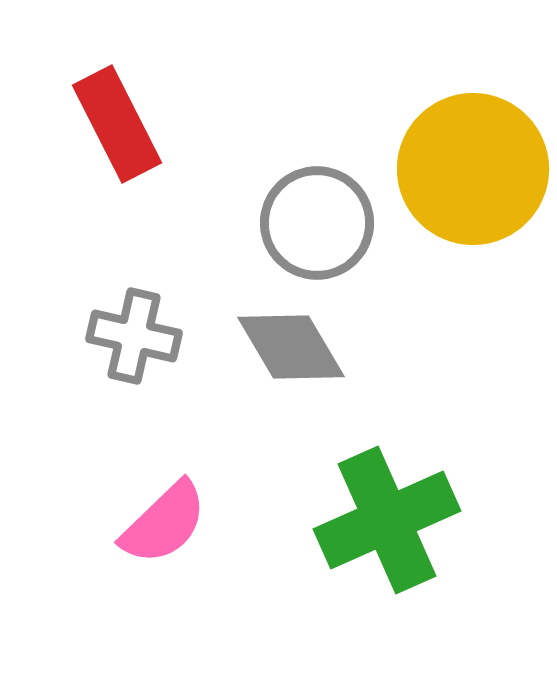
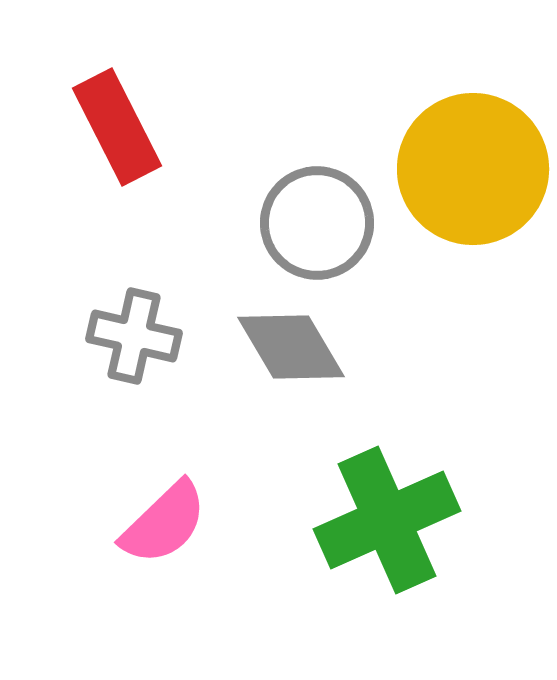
red rectangle: moved 3 px down
